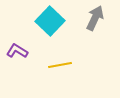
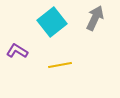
cyan square: moved 2 px right, 1 px down; rotated 8 degrees clockwise
